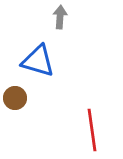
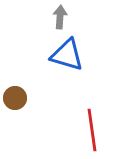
blue triangle: moved 29 px right, 6 px up
